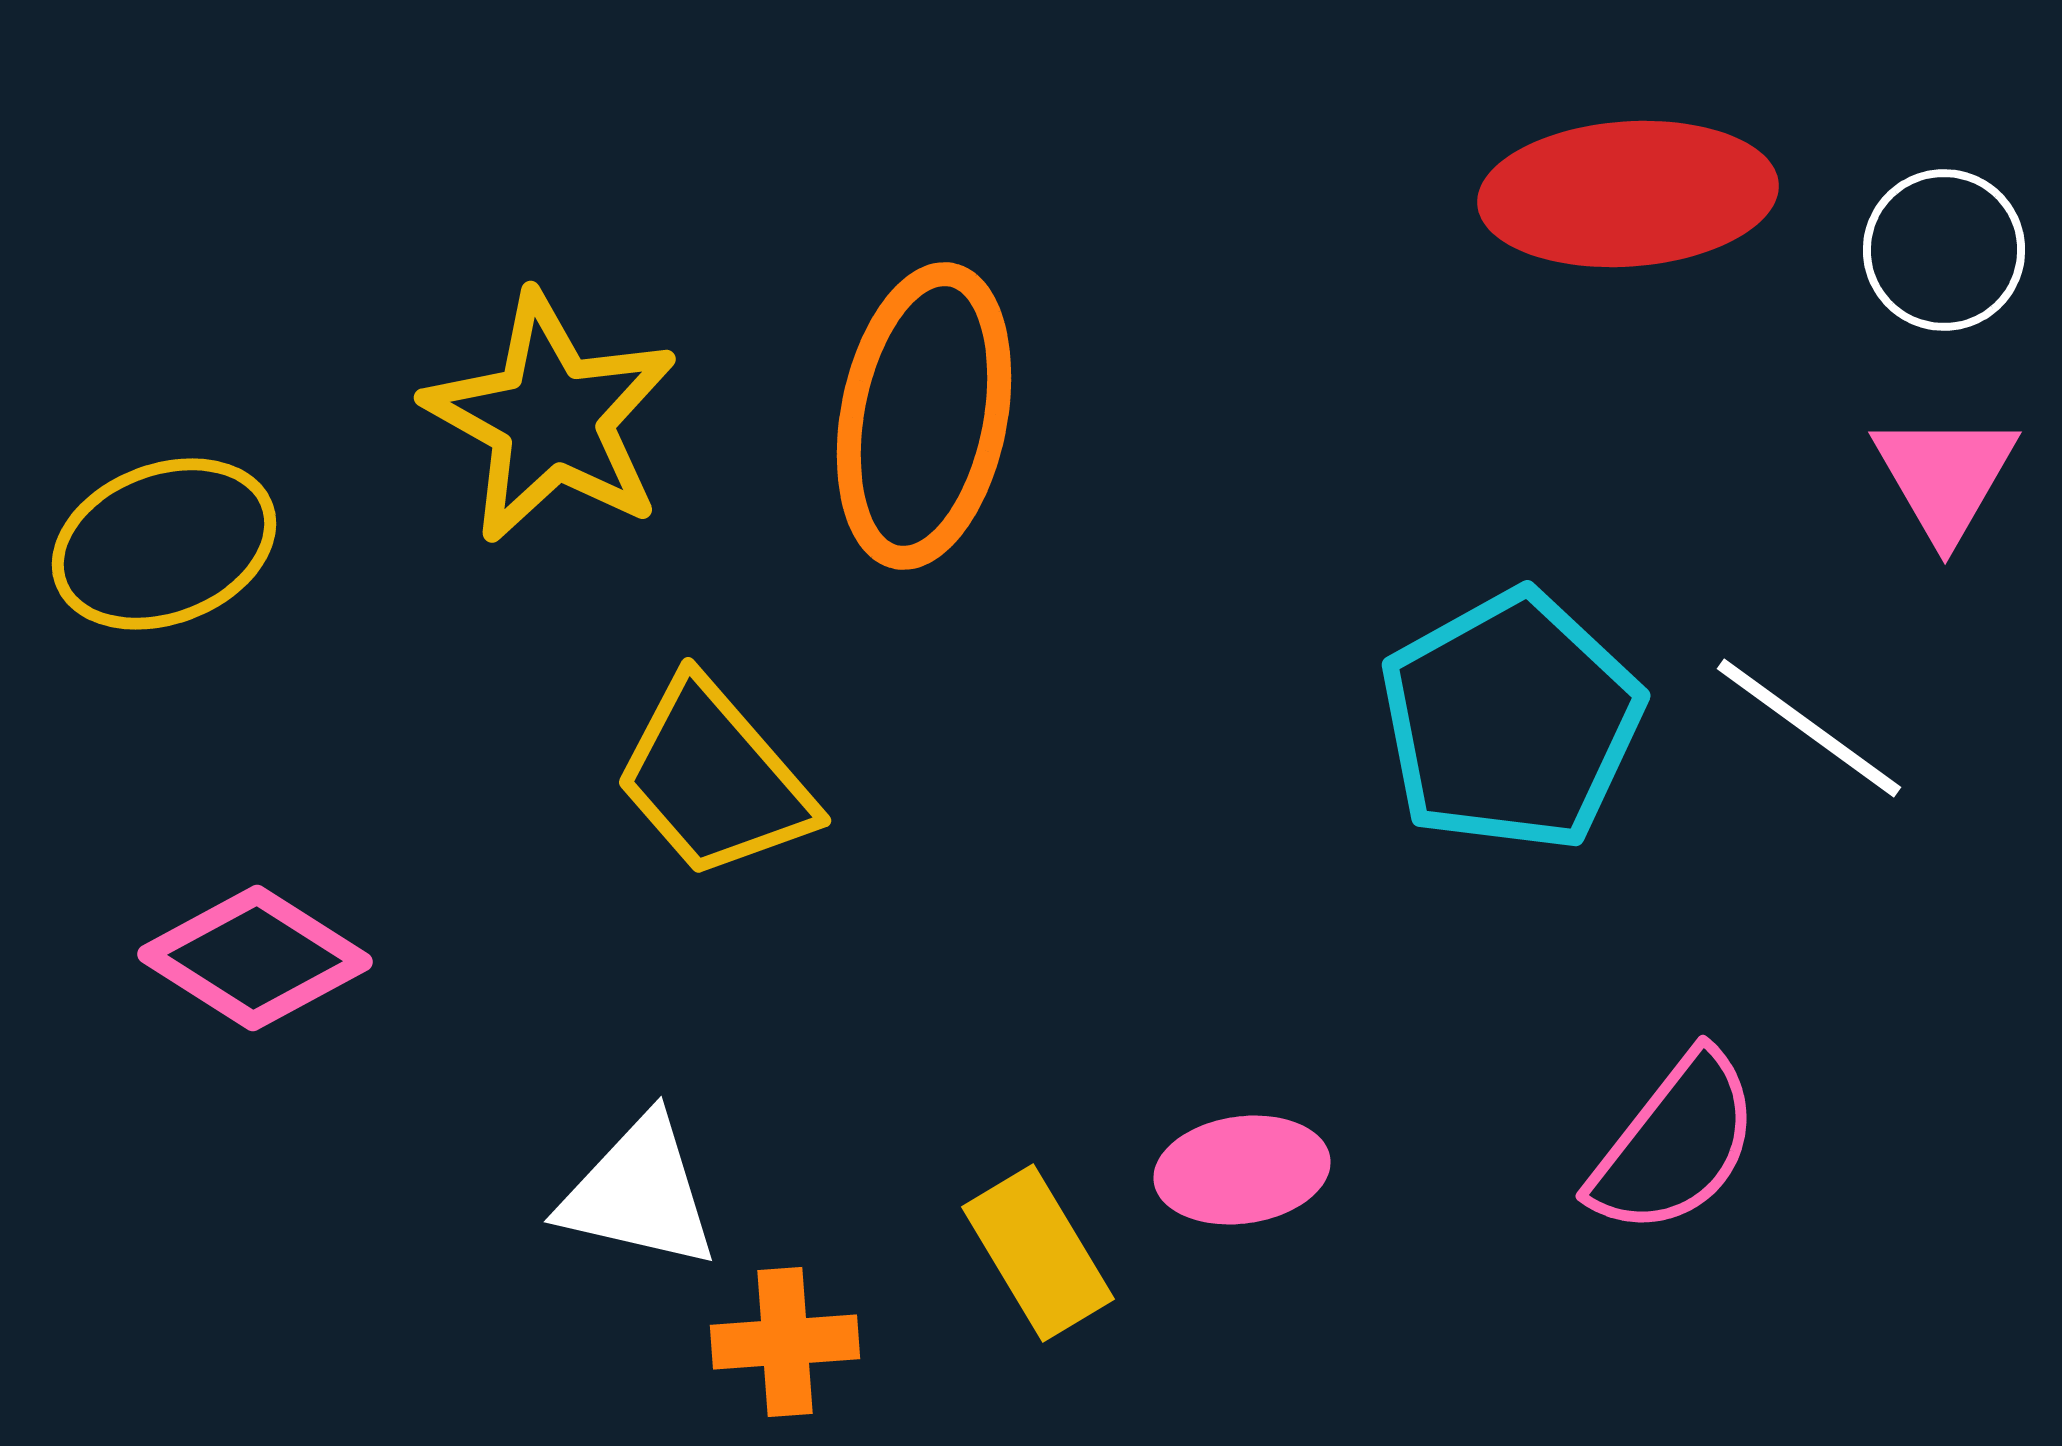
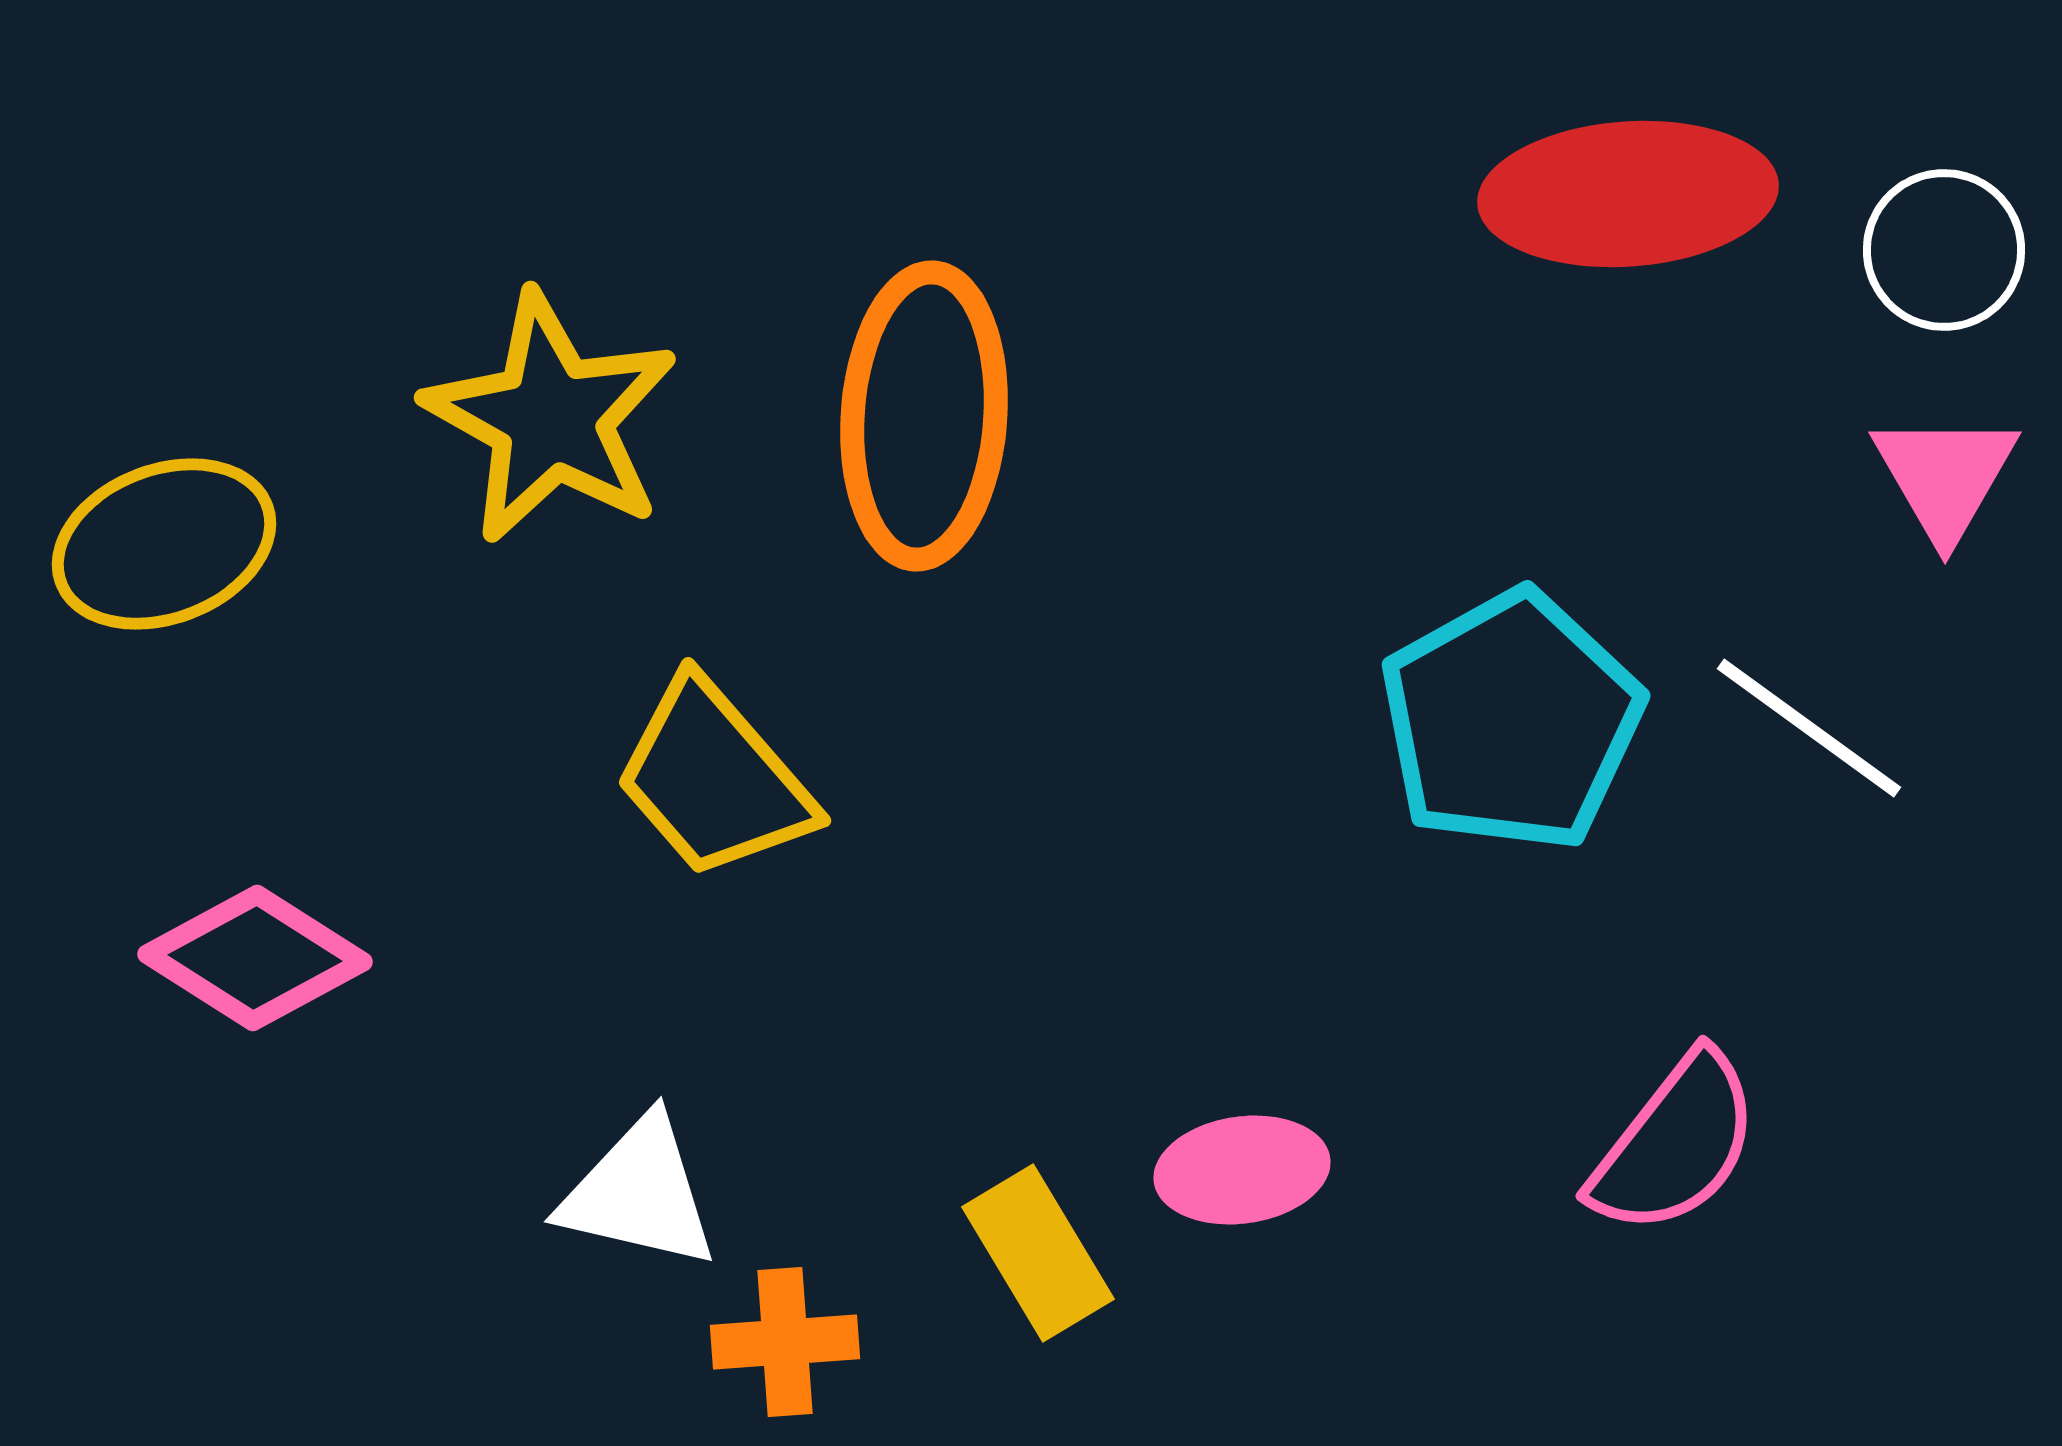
orange ellipse: rotated 7 degrees counterclockwise
